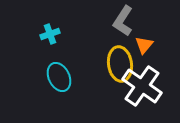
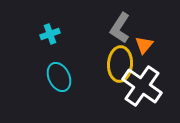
gray L-shape: moved 3 px left, 7 px down
yellow ellipse: rotated 12 degrees clockwise
